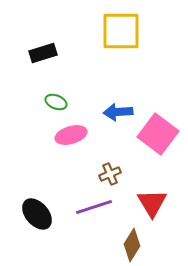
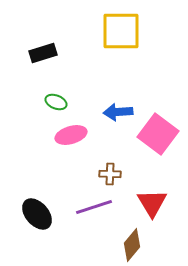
brown cross: rotated 25 degrees clockwise
brown diamond: rotated 8 degrees clockwise
